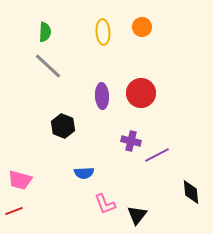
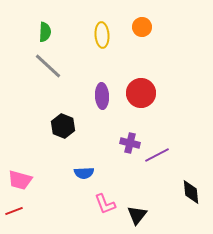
yellow ellipse: moved 1 px left, 3 px down
purple cross: moved 1 px left, 2 px down
